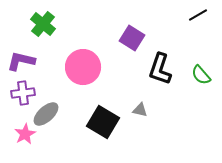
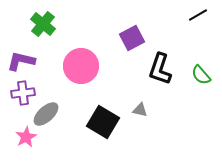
purple square: rotated 30 degrees clockwise
pink circle: moved 2 px left, 1 px up
pink star: moved 1 px right, 3 px down
